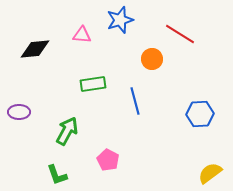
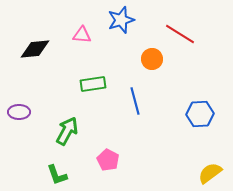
blue star: moved 1 px right
